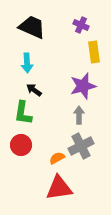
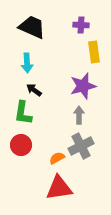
purple cross: rotated 21 degrees counterclockwise
